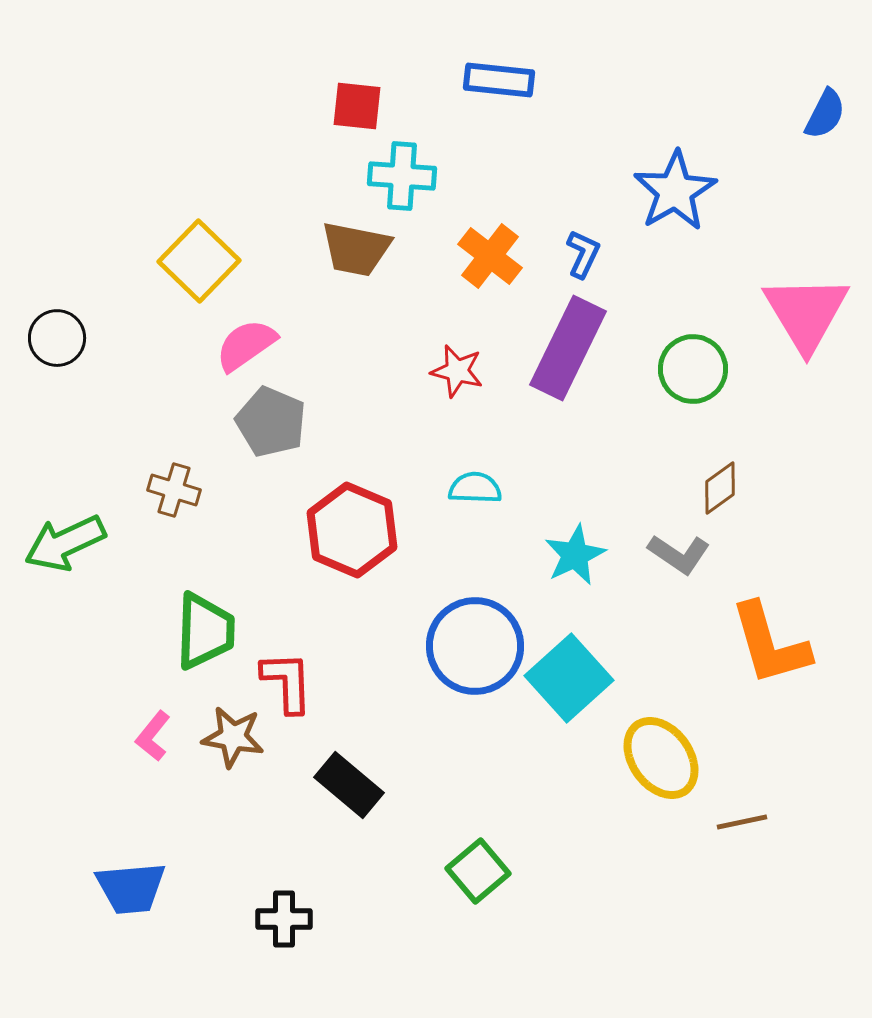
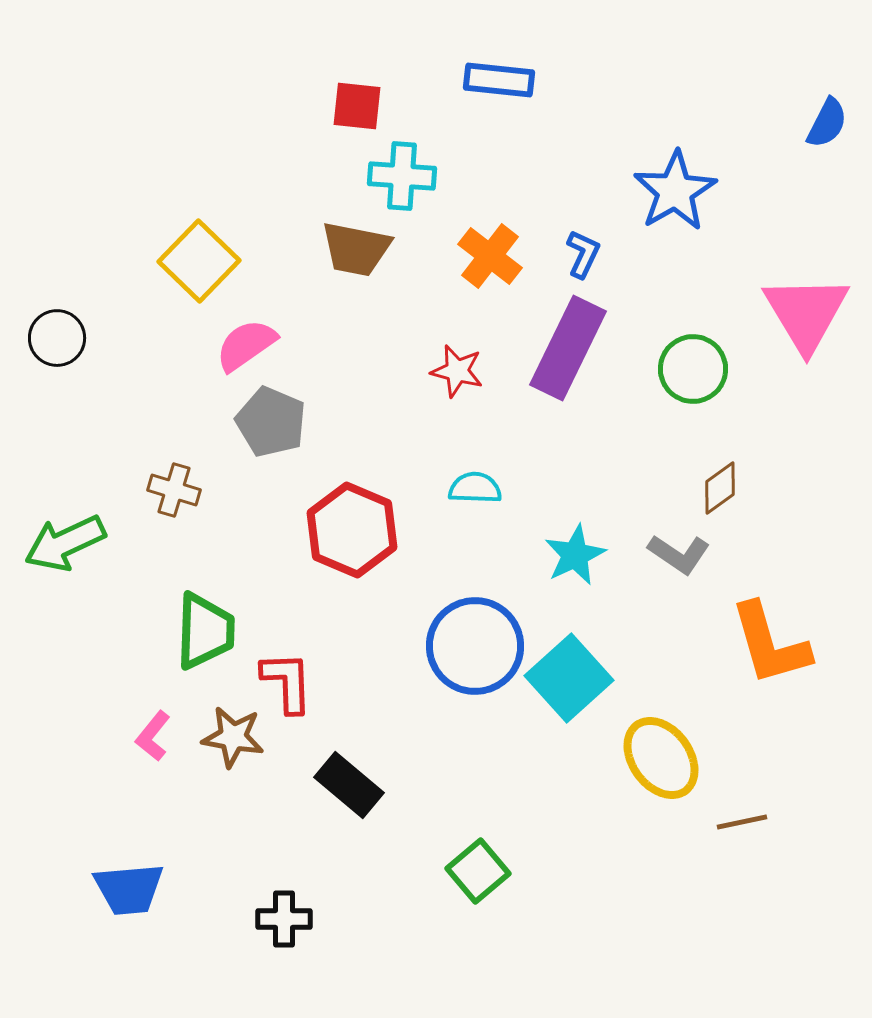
blue semicircle: moved 2 px right, 9 px down
blue trapezoid: moved 2 px left, 1 px down
